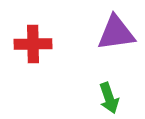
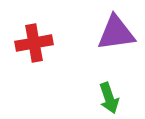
red cross: moved 1 px right, 1 px up; rotated 9 degrees counterclockwise
